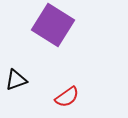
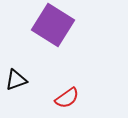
red semicircle: moved 1 px down
